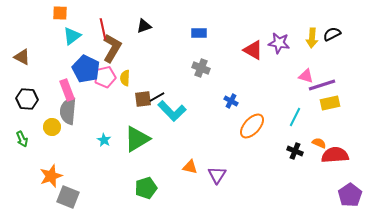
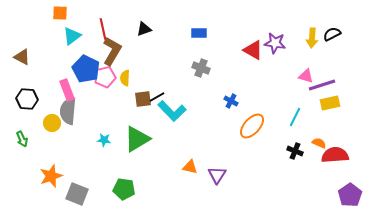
black triangle: moved 3 px down
purple star: moved 4 px left
brown L-shape: moved 3 px down
yellow circle: moved 4 px up
cyan star: rotated 24 degrees counterclockwise
green pentagon: moved 22 px left, 1 px down; rotated 25 degrees clockwise
gray square: moved 9 px right, 3 px up
